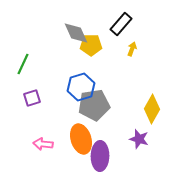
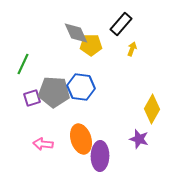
blue hexagon: rotated 24 degrees clockwise
gray pentagon: moved 40 px left, 13 px up; rotated 12 degrees clockwise
